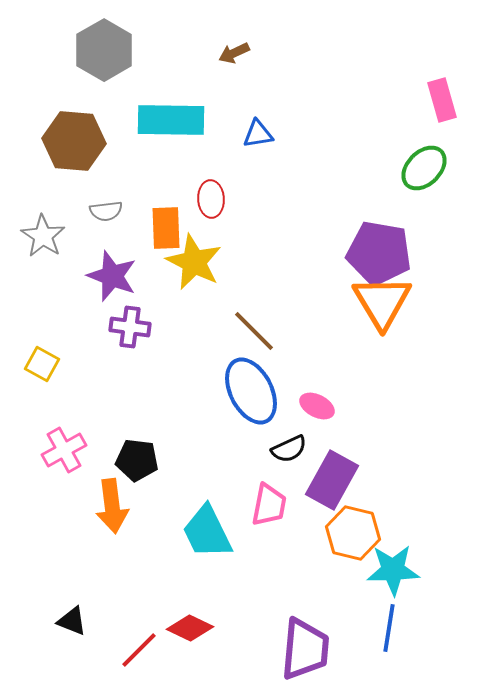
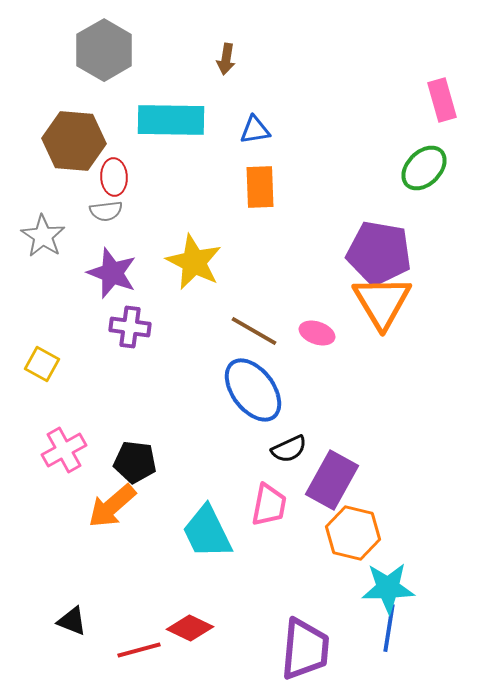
brown arrow: moved 8 px left, 6 px down; rotated 56 degrees counterclockwise
blue triangle: moved 3 px left, 4 px up
red ellipse: moved 97 px left, 22 px up
orange rectangle: moved 94 px right, 41 px up
purple star: moved 3 px up
brown line: rotated 15 degrees counterclockwise
blue ellipse: moved 2 px right, 1 px up; rotated 10 degrees counterclockwise
pink ellipse: moved 73 px up; rotated 8 degrees counterclockwise
black pentagon: moved 2 px left, 2 px down
orange arrow: rotated 56 degrees clockwise
cyan star: moved 5 px left, 18 px down
red line: rotated 30 degrees clockwise
